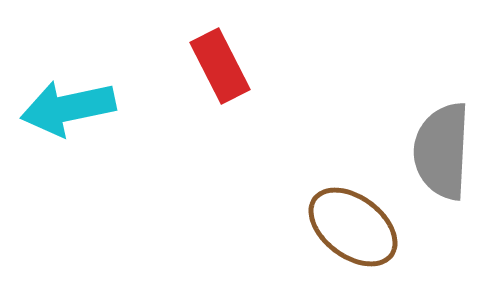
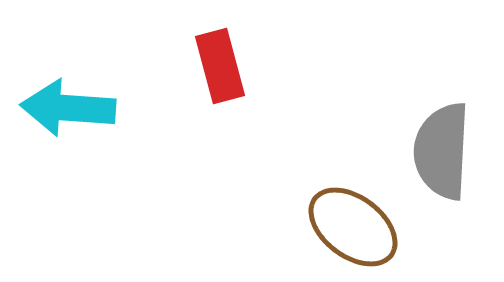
red rectangle: rotated 12 degrees clockwise
cyan arrow: rotated 16 degrees clockwise
